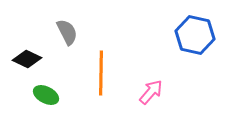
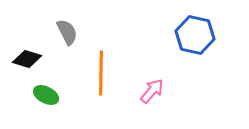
black diamond: rotated 8 degrees counterclockwise
pink arrow: moved 1 px right, 1 px up
